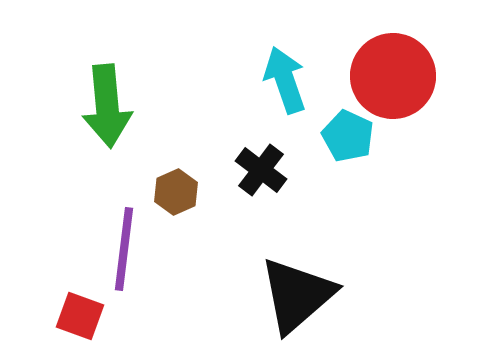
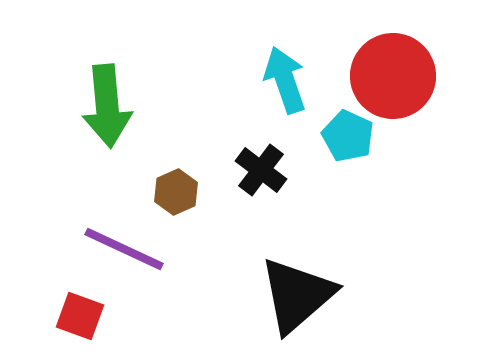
purple line: rotated 72 degrees counterclockwise
